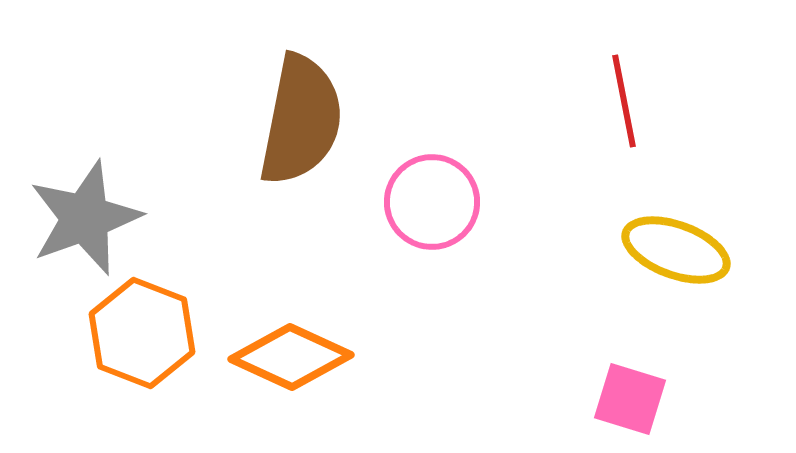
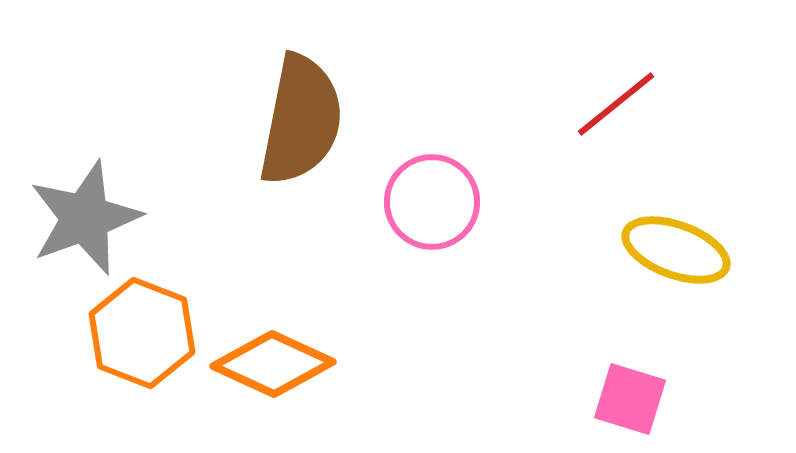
red line: moved 8 px left, 3 px down; rotated 62 degrees clockwise
orange diamond: moved 18 px left, 7 px down
